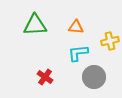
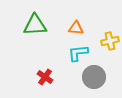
orange triangle: moved 1 px down
